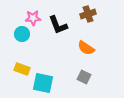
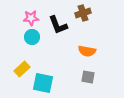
brown cross: moved 5 px left, 1 px up
pink star: moved 2 px left
cyan circle: moved 10 px right, 3 px down
orange semicircle: moved 1 px right, 3 px down; rotated 24 degrees counterclockwise
yellow rectangle: rotated 63 degrees counterclockwise
gray square: moved 4 px right; rotated 16 degrees counterclockwise
